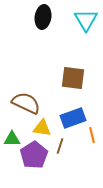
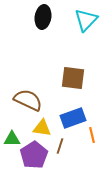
cyan triangle: rotated 15 degrees clockwise
brown semicircle: moved 2 px right, 3 px up
